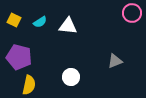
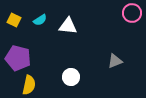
cyan semicircle: moved 2 px up
purple pentagon: moved 1 px left, 1 px down
